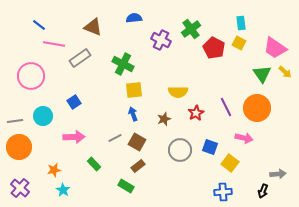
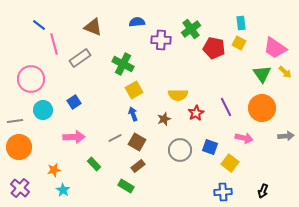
blue semicircle at (134, 18): moved 3 px right, 4 px down
purple cross at (161, 40): rotated 24 degrees counterclockwise
pink line at (54, 44): rotated 65 degrees clockwise
red pentagon at (214, 48): rotated 15 degrees counterclockwise
pink circle at (31, 76): moved 3 px down
yellow square at (134, 90): rotated 24 degrees counterclockwise
yellow semicircle at (178, 92): moved 3 px down
orange circle at (257, 108): moved 5 px right
cyan circle at (43, 116): moved 6 px up
gray arrow at (278, 174): moved 8 px right, 38 px up
